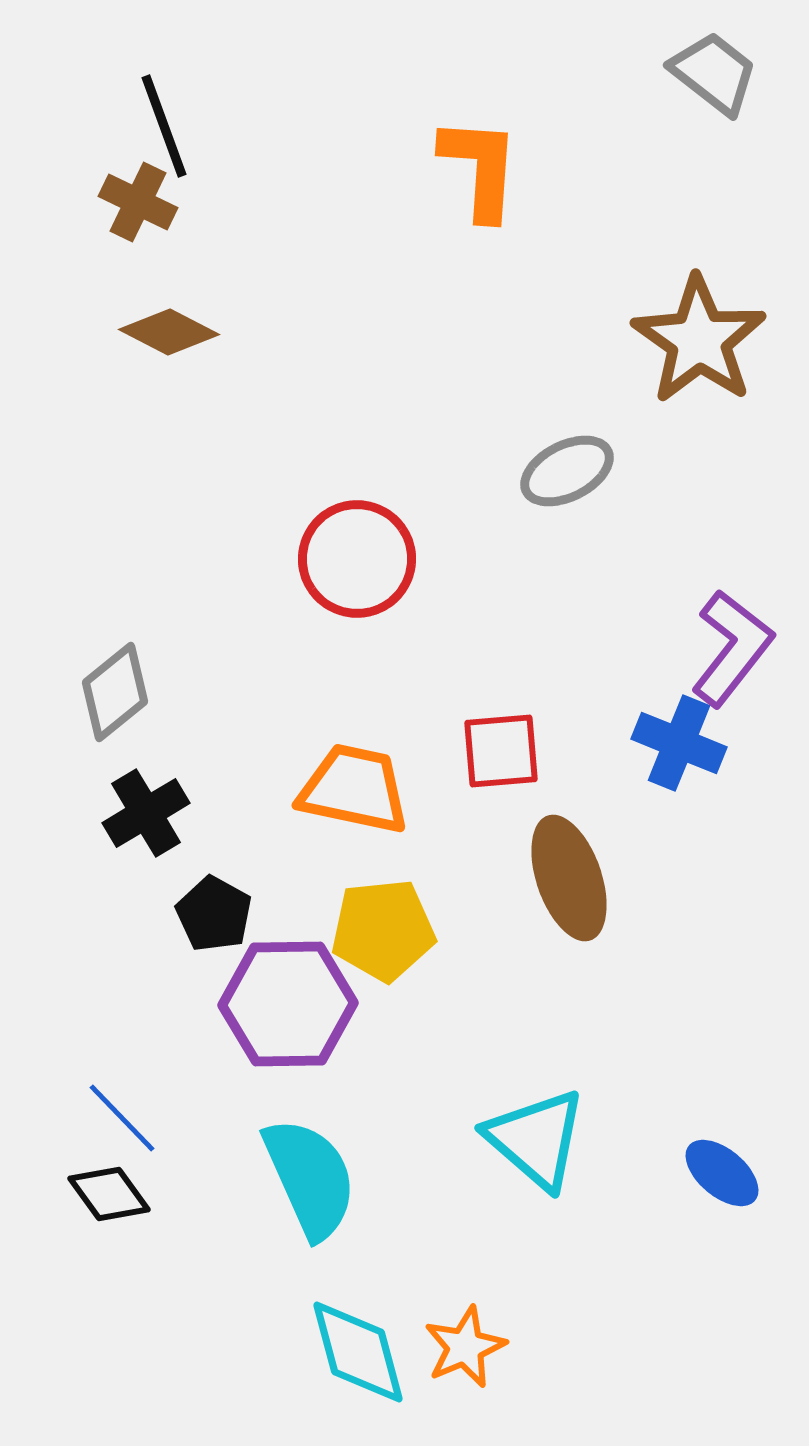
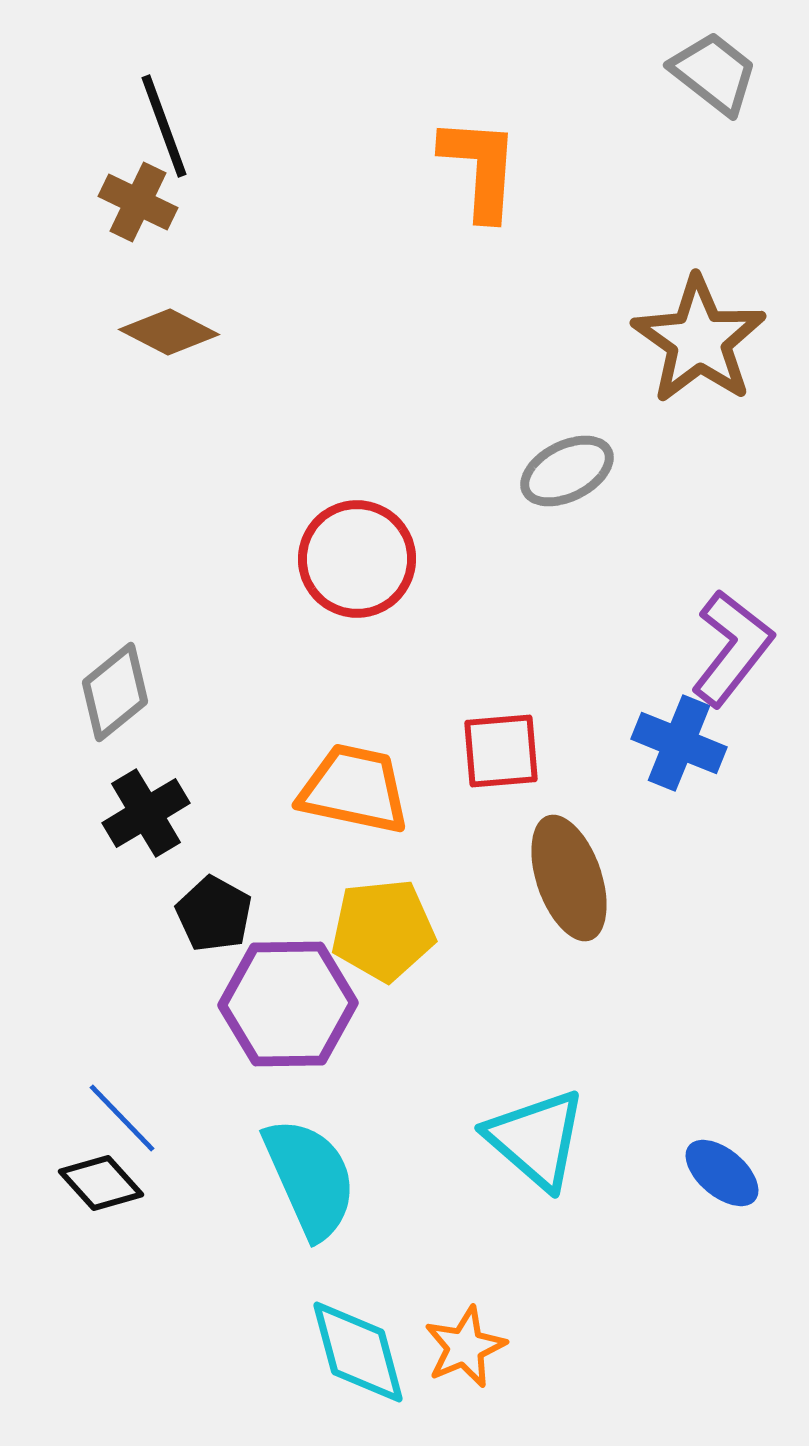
black diamond: moved 8 px left, 11 px up; rotated 6 degrees counterclockwise
